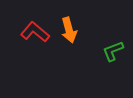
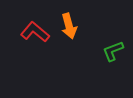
orange arrow: moved 4 px up
